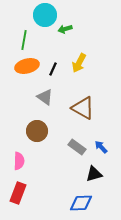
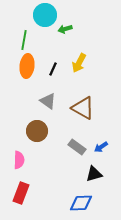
orange ellipse: rotated 70 degrees counterclockwise
gray triangle: moved 3 px right, 4 px down
blue arrow: rotated 80 degrees counterclockwise
pink semicircle: moved 1 px up
red rectangle: moved 3 px right
